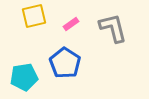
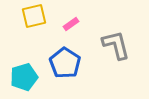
gray L-shape: moved 3 px right, 17 px down
cyan pentagon: rotated 8 degrees counterclockwise
